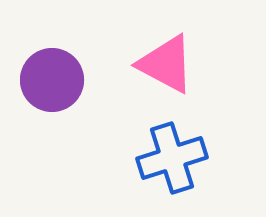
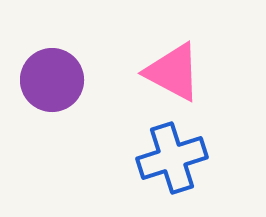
pink triangle: moved 7 px right, 8 px down
